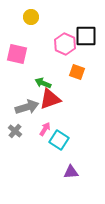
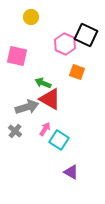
black square: moved 1 px up; rotated 25 degrees clockwise
pink square: moved 2 px down
red triangle: rotated 50 degrees clockwise
purple triangle: rotated 35 degrees clockwise
